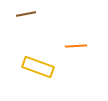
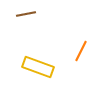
orange line: moved 5 px right, 5 px down; rotated 60 degrees counterclockwise
